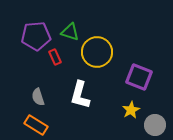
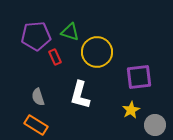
purple square: rotated 28 degrees counterclockwise
